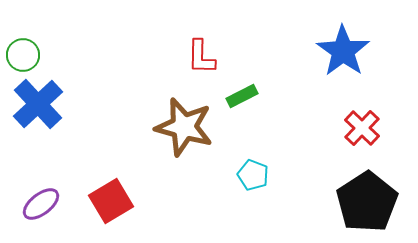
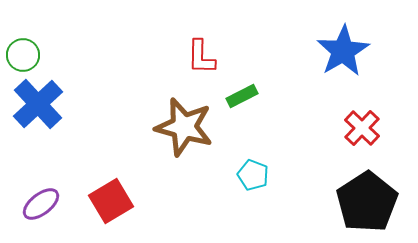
blue star: rotated 6 degrees clockwise
